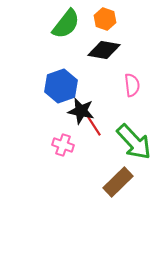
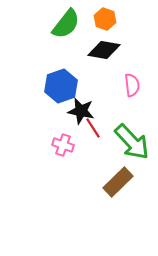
red line: moved 1 px left, 2 px down
green arrow: moved 2 px left
